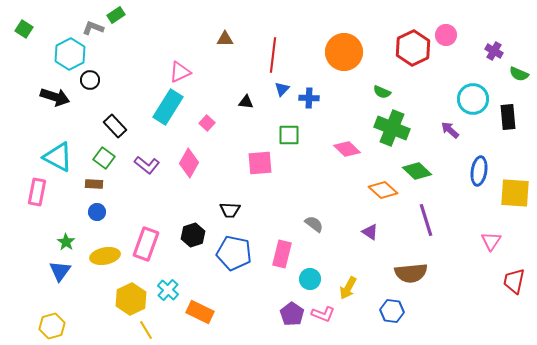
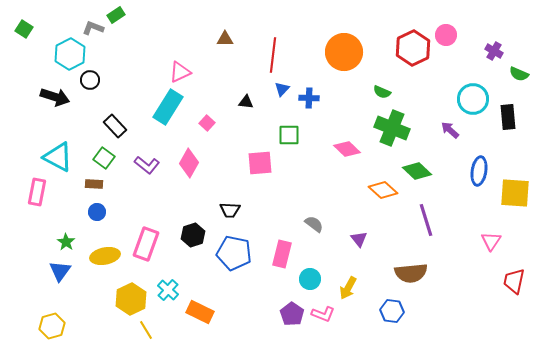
purple triangle at (370, 232): moved 11 px left, 7 px down; rotated 18 degrees clockwise
